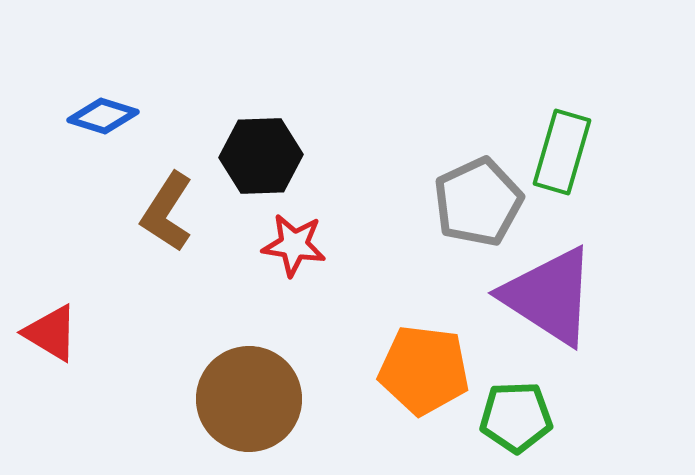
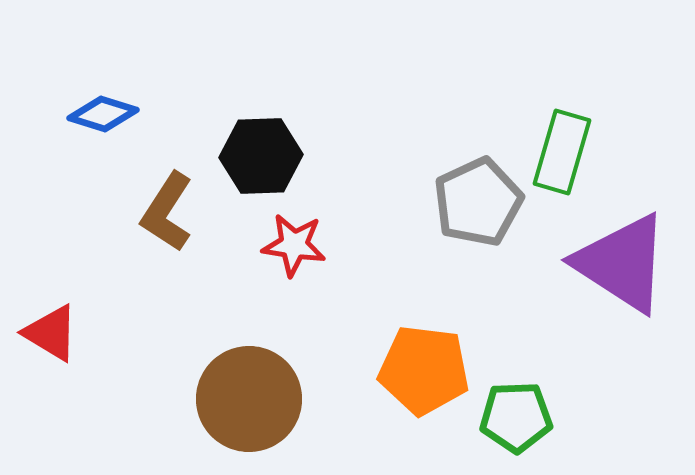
blue diamond: moved 2 px up
purple triangle: moved 73 px right, 33 px up
